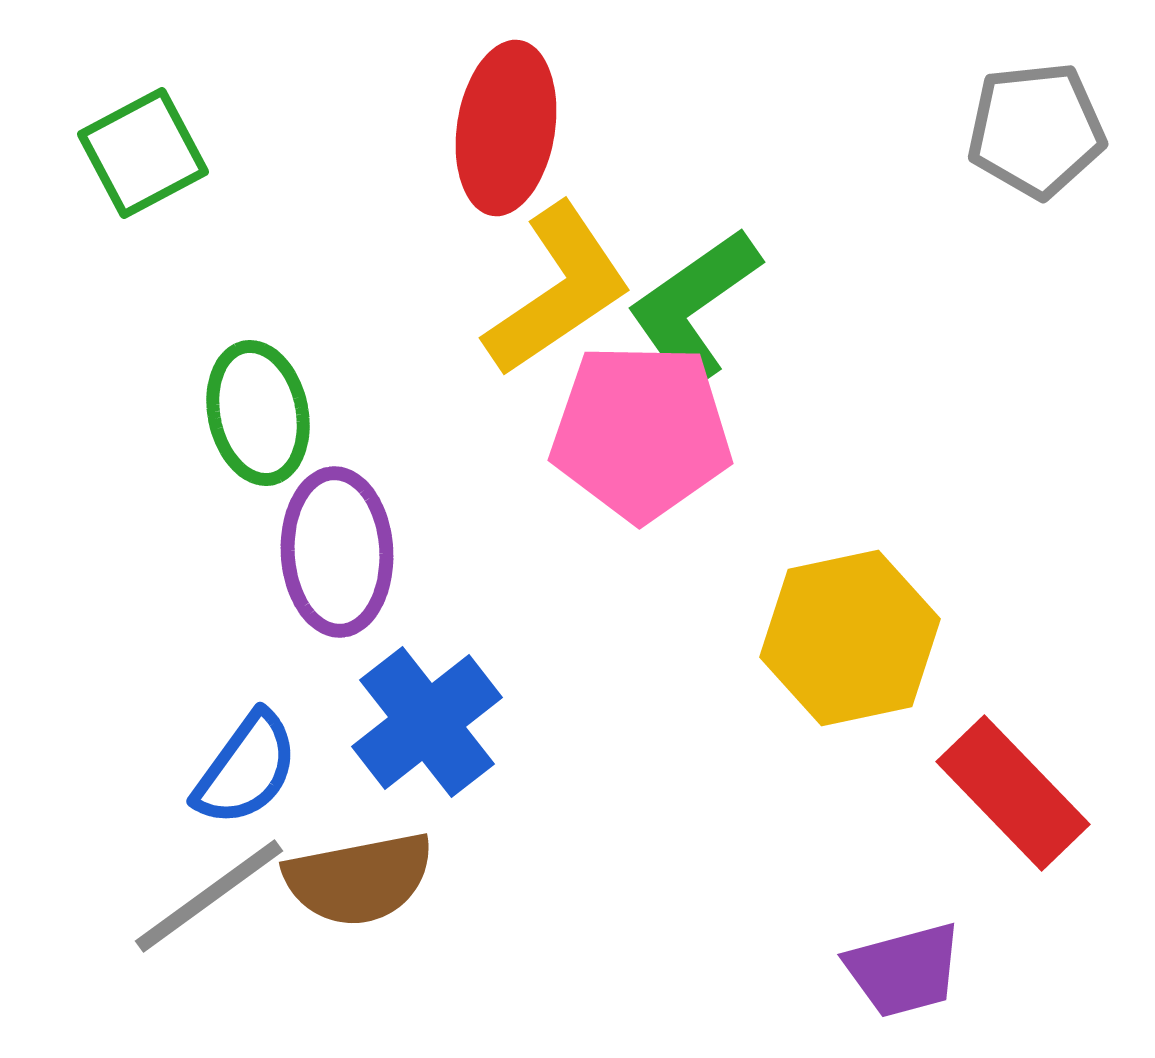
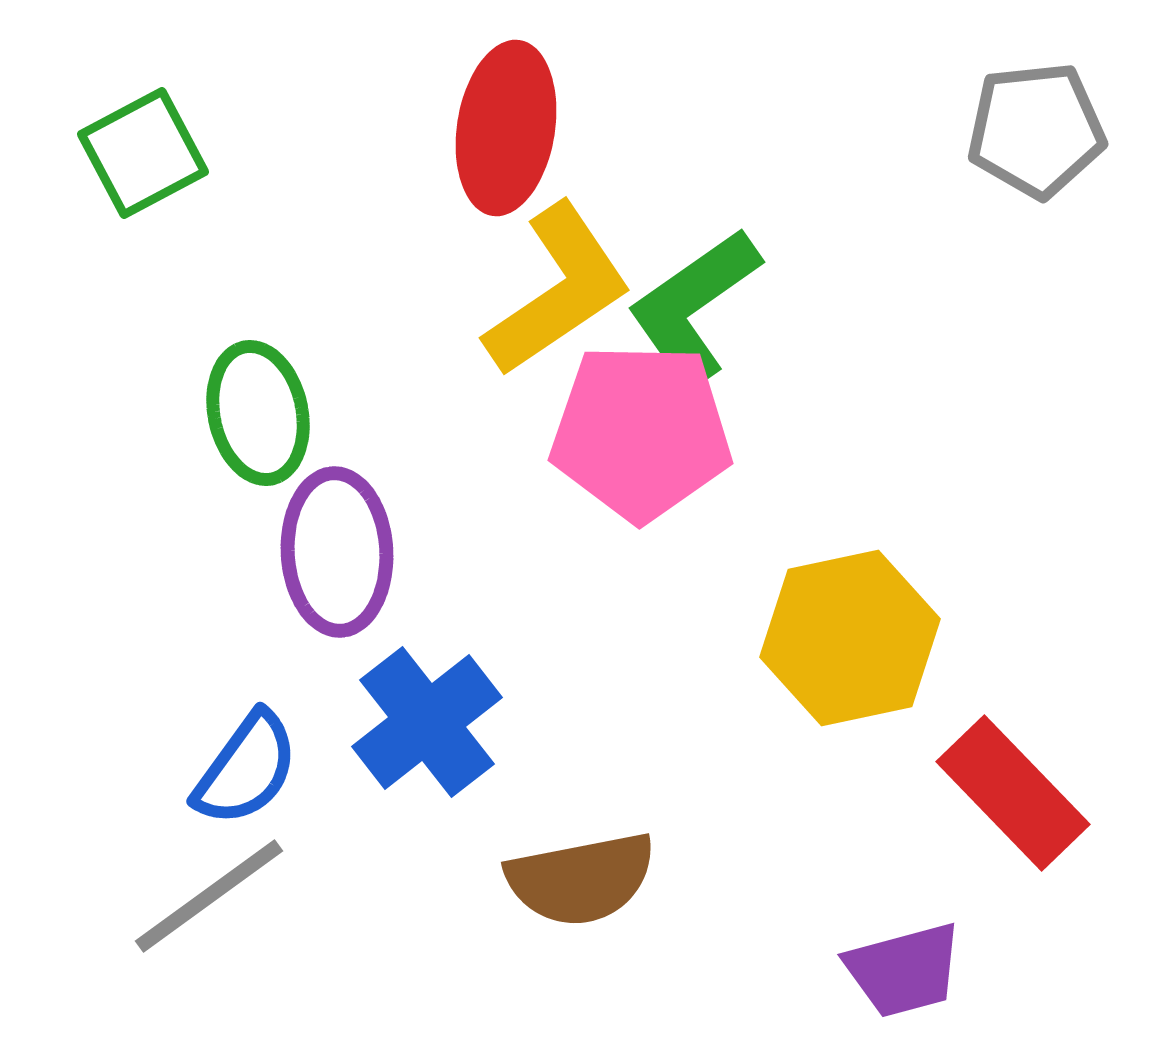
brown semicircle: moved 222 px right
